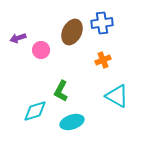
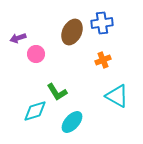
pink circle: moved 5 px left, 4 px down
green L-shape: moved 4 px left, 1 px down; rotated 60 degrees counterclockwise
cyan ellipse: rotated 30 degrees counterclockwise
